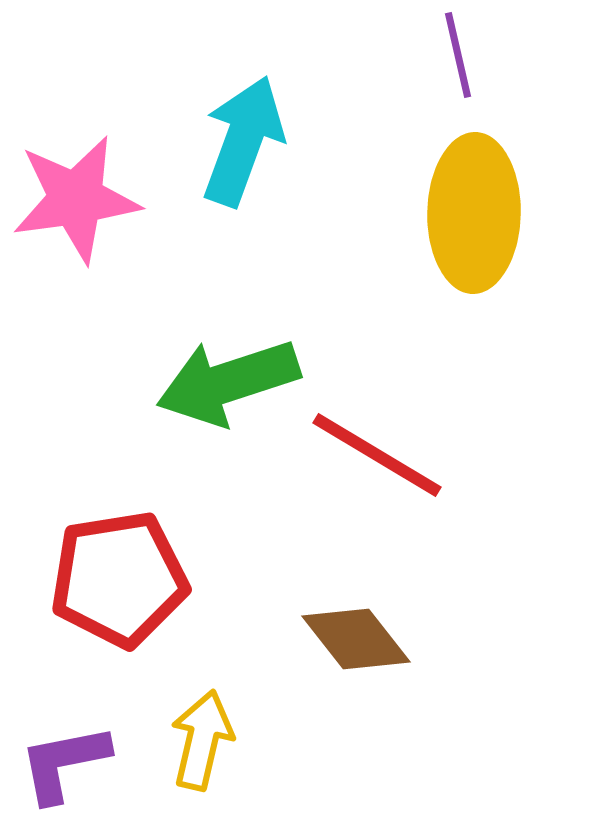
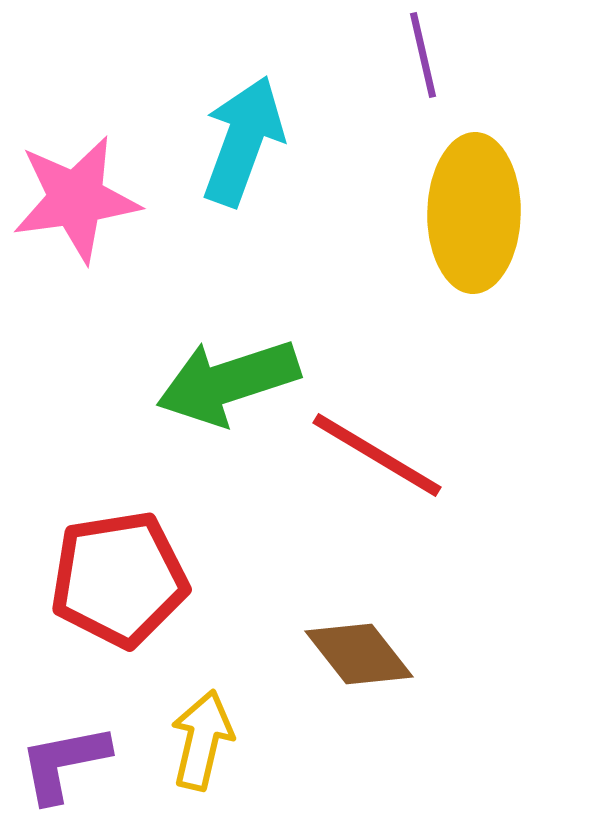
purple line: moved 35 px left
brown diamond: moved 3 px right, 15 px down
